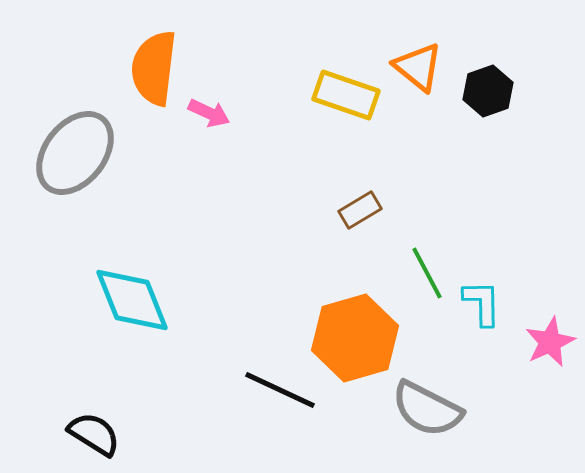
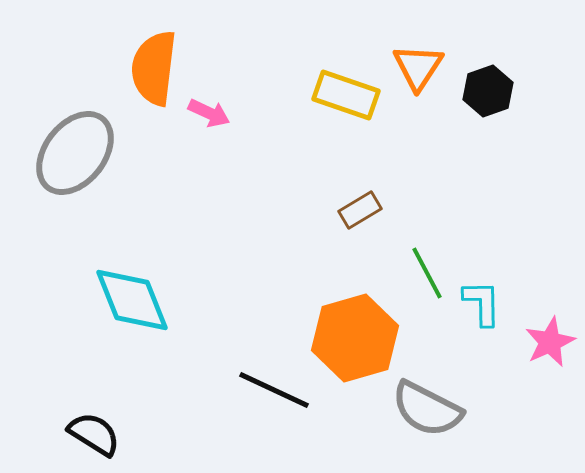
orange triangle: rotated 24 degrees clockwise
black line: moved 6 px left
